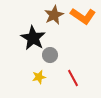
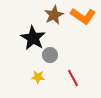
yellow star: moved 1 px left; rotated 16 degrees clockwise
